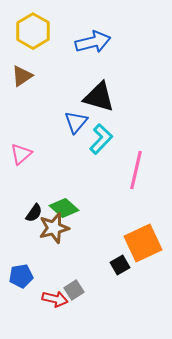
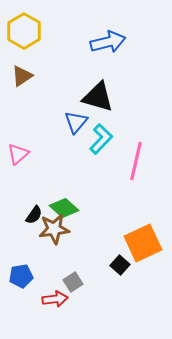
yellow hexagon: moved 9 px left
blue arrow: moved 15 px right
black triangle: moved 1 px left
pink triangle: moved 3 px left
pink line: moved 9 px up
black semicircle: moved 2 px down
brown star: moved 1 px down; rotated 8 degrees clockwise
black square: rotated 18 degrees counterclockwise
gray square: moved 1 px left, 8 px up
red arrow: rotated 20 degrees counterclockwise
